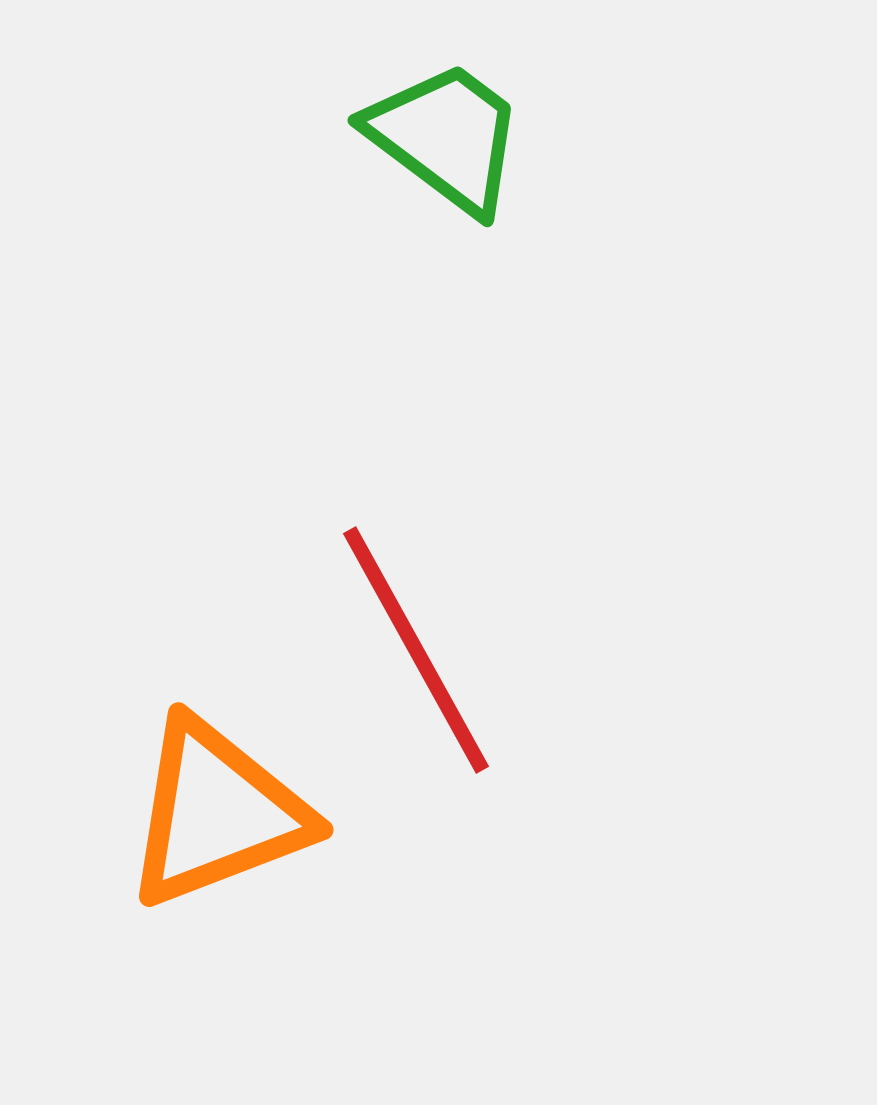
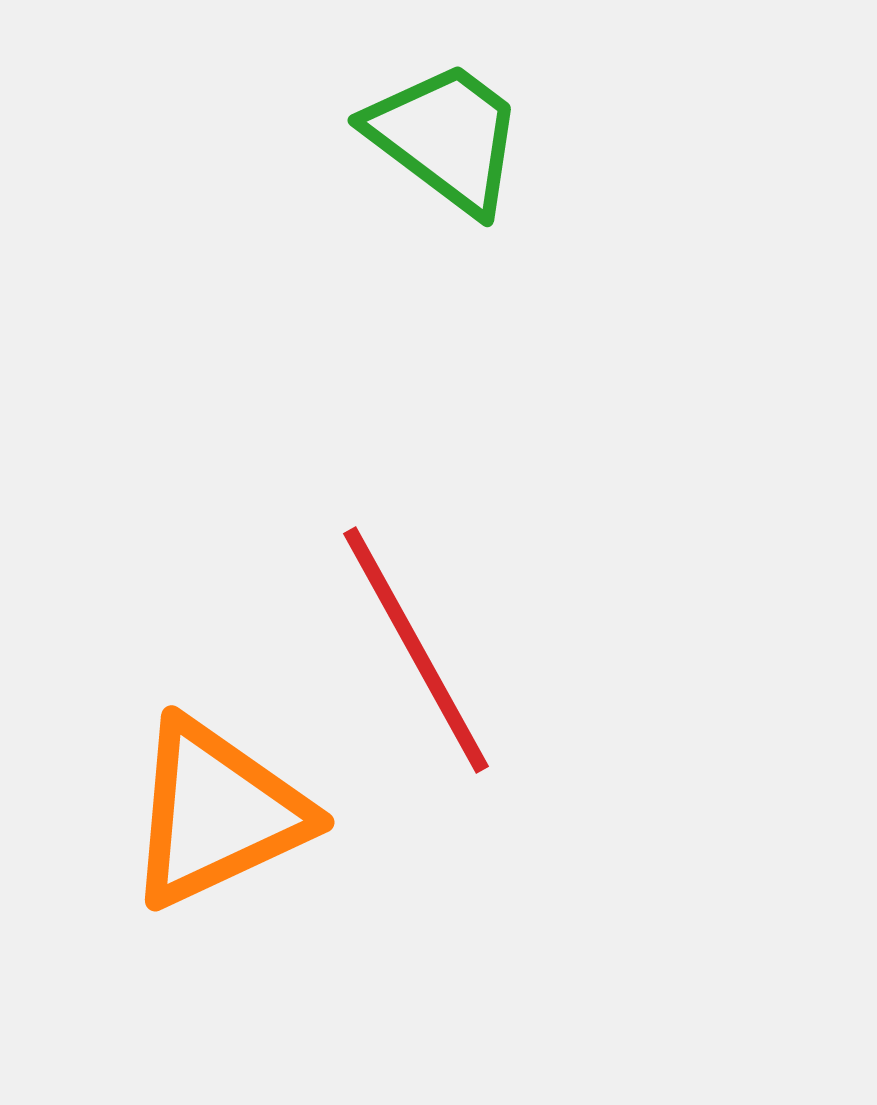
orange triangle: rotated 4 degrees counterclockwise
